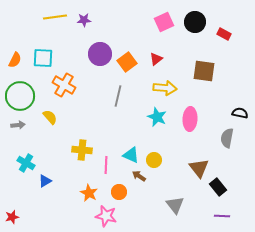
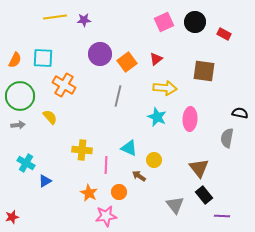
cyan triangle: moved 2 px left, 7 px up
black rectangle: moved 14 px left, 8 px down
pink star: rotated 20 degrees counterclockwise
